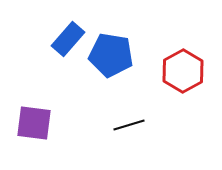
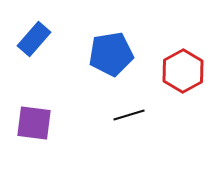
blue rectangle: moved 34 px left
blue pentagon: moved 1 px up; rotated 18 degrees counterclockwise
black line: moved 10 px up
